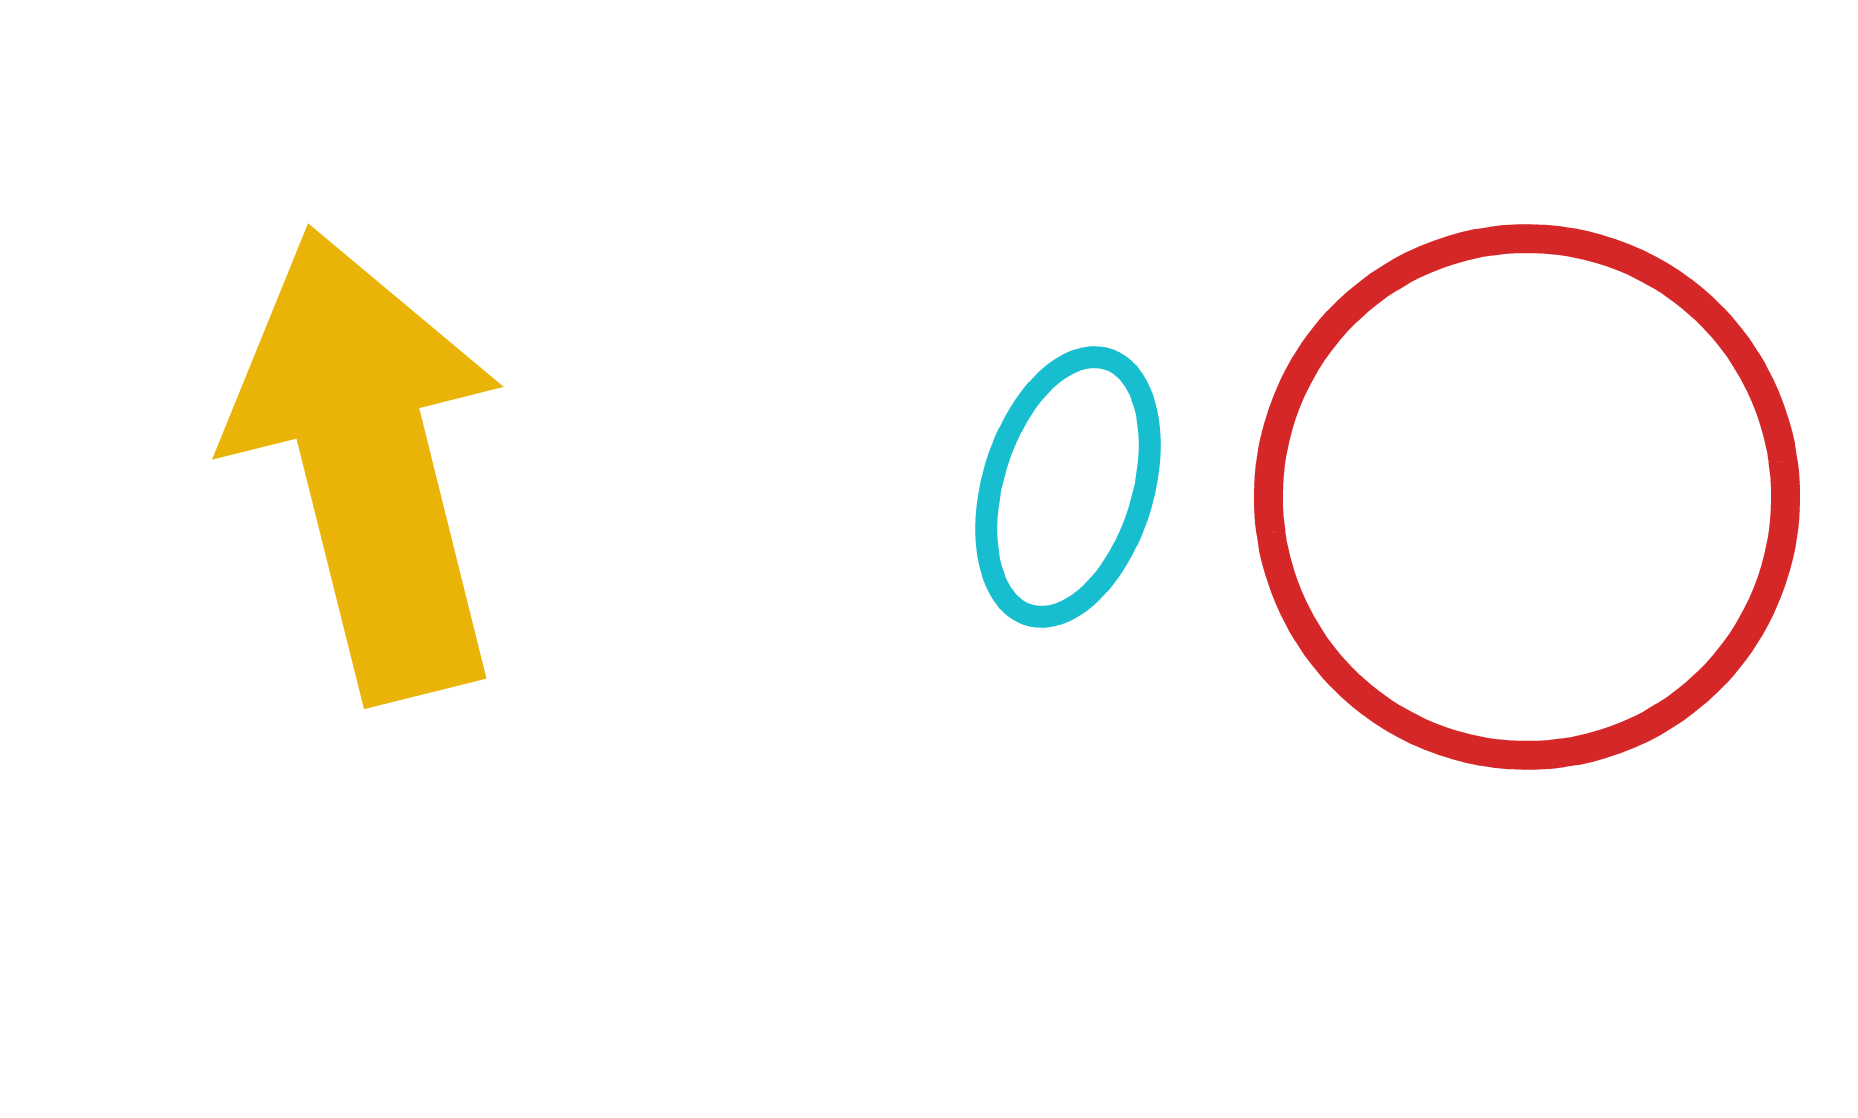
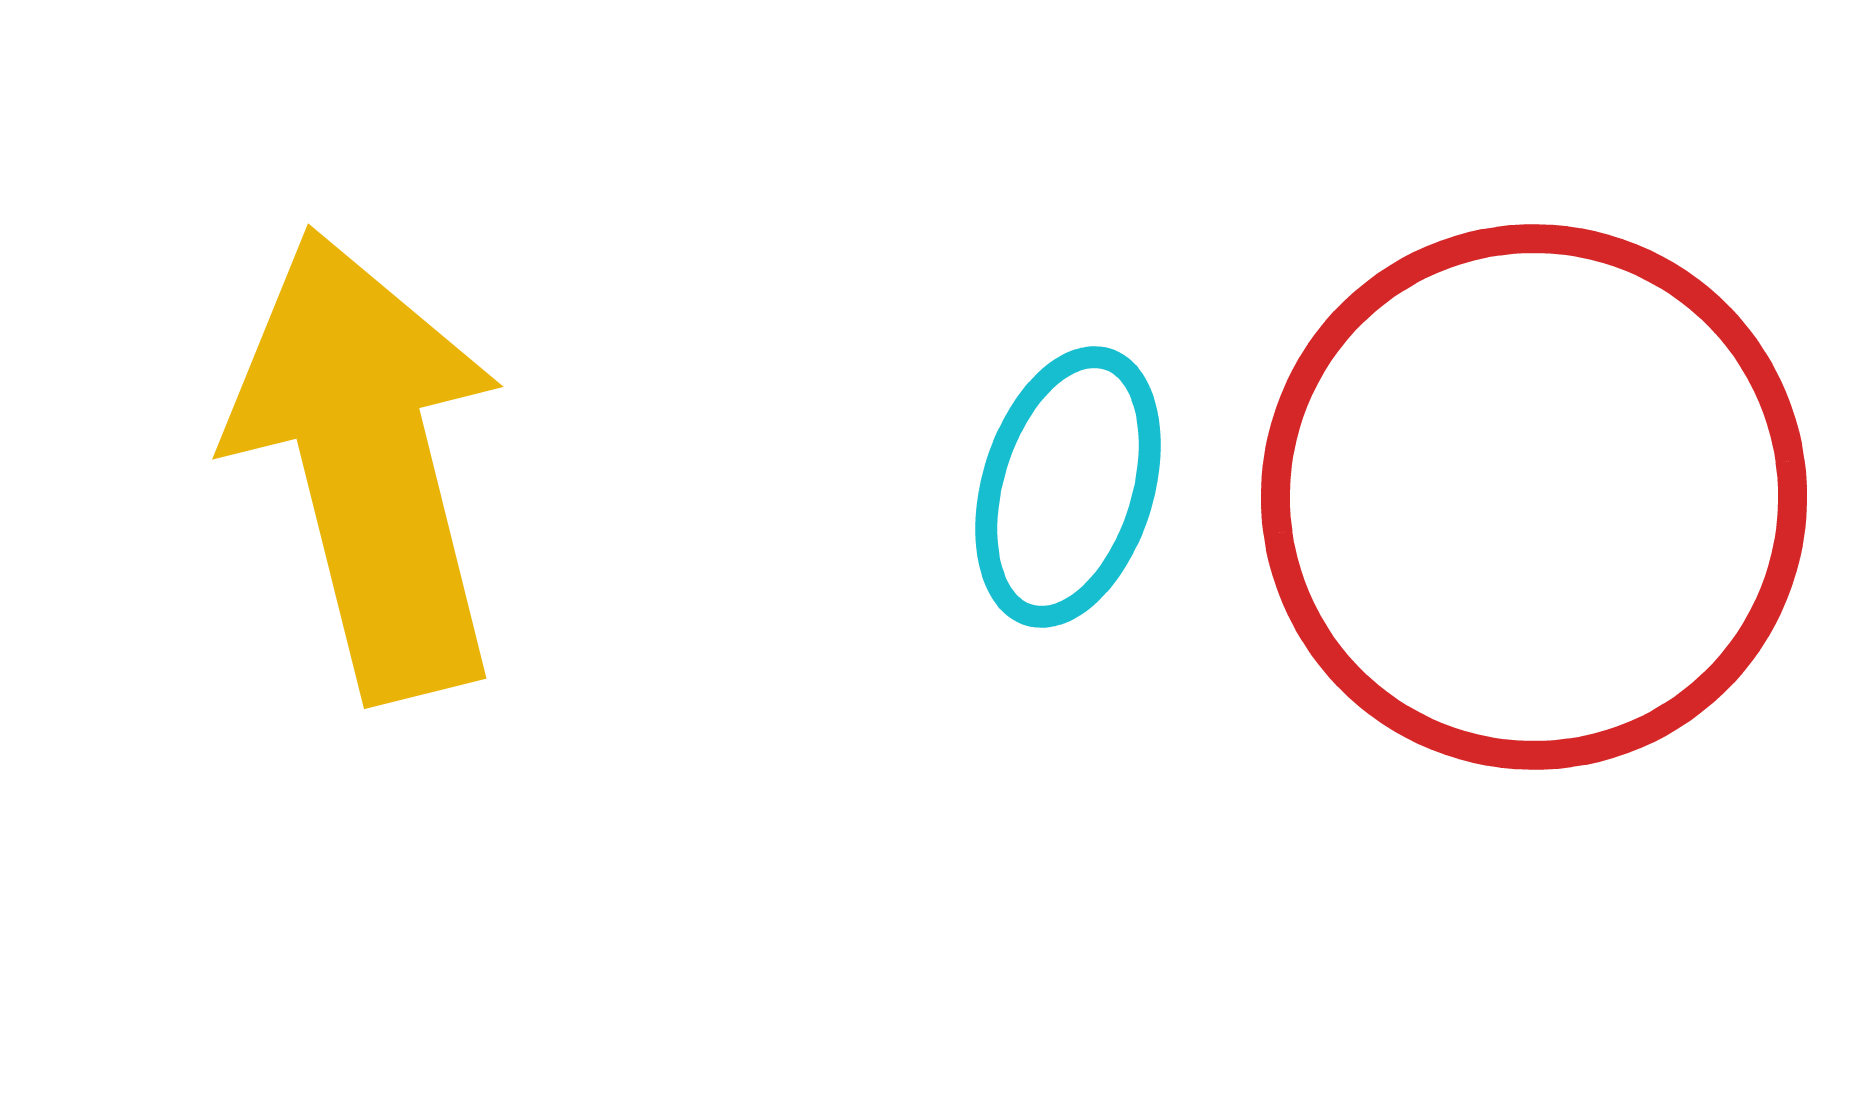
red circle: moved 7 px right
